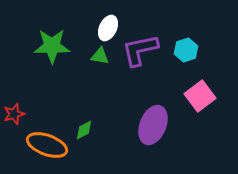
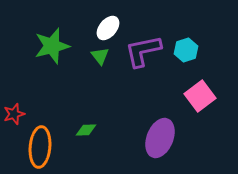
white ellipse: rotated 15 degrees clockwise
green star: rotated 15 degrees counterclockwise
purple L-shape: moved 3 px right, 1 px down
green triangle: rotated 42 degrees clockwise
purple ellipse: moved 7 px right, 13 px down
green diamond: moved 2 px right; rotated 25 degrees clockwise
orange ellipse: moved 7 px left, 2 px down; rotated 75 degrees clockwise
